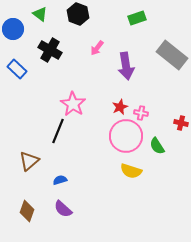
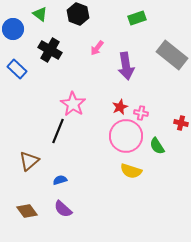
brown diamond: rotated 55 degrees counterclockwise
